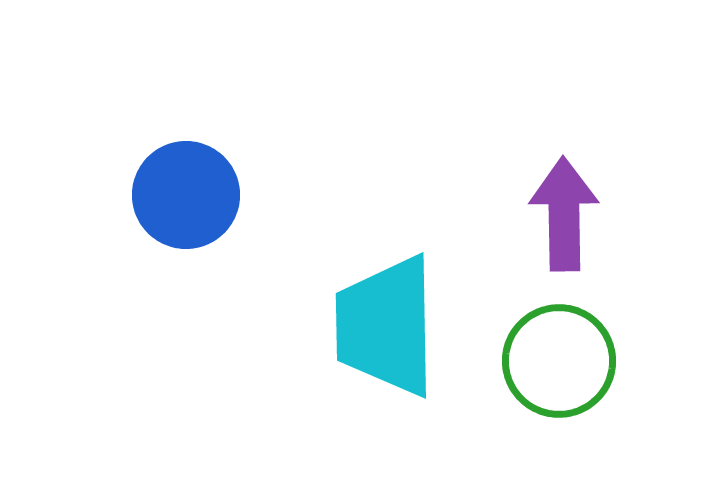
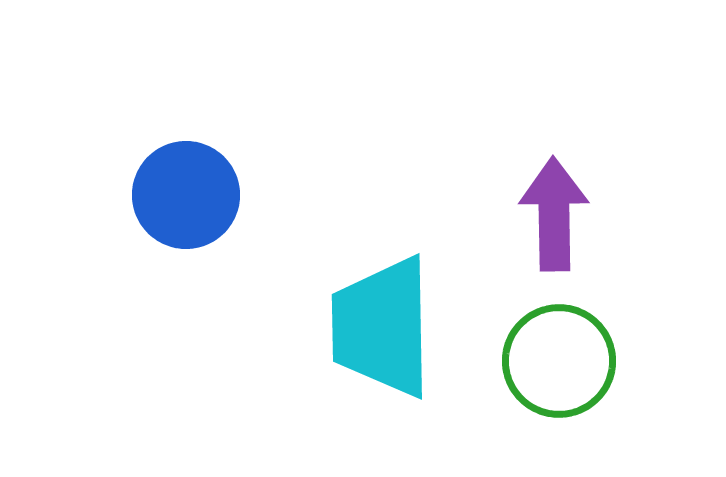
purple arrow: moved 10 px left
cyan trapezoid: moved 4 px left, 1 px down
